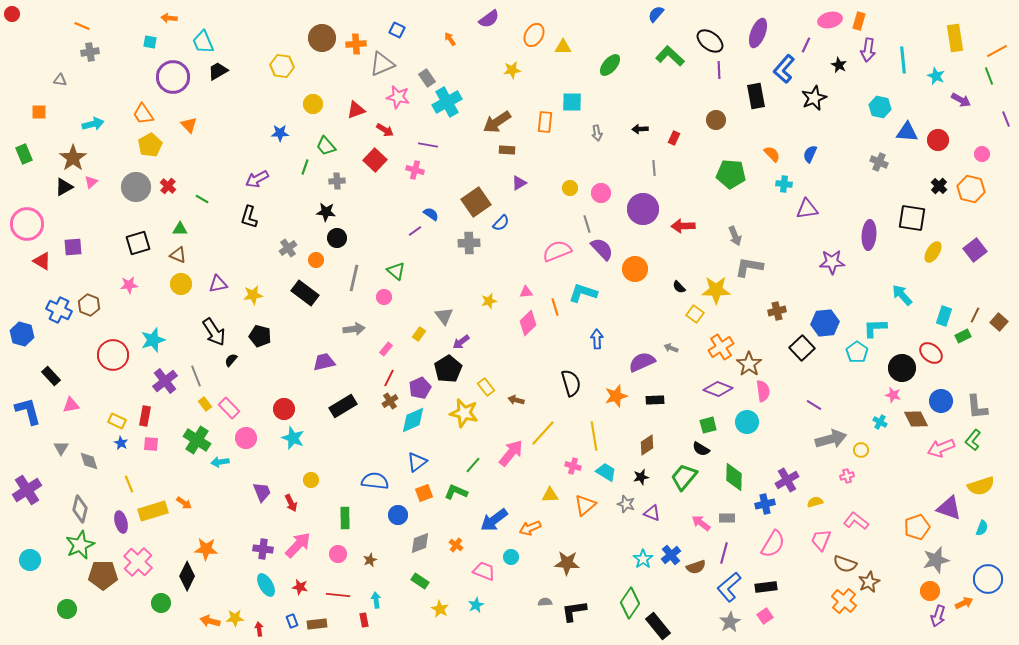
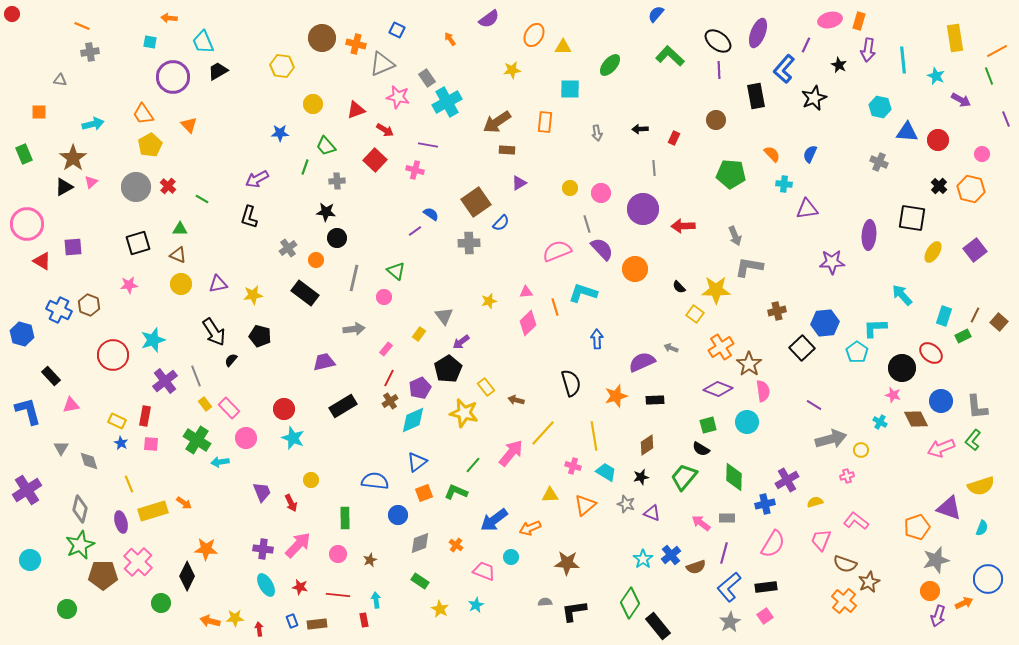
black ellipse at (710, 41): moved 8 px right
orange cross at (356, 44): rotated 18 degrees clockwise
cyan square at (572, 102): moved 2 px left, 13 px up
